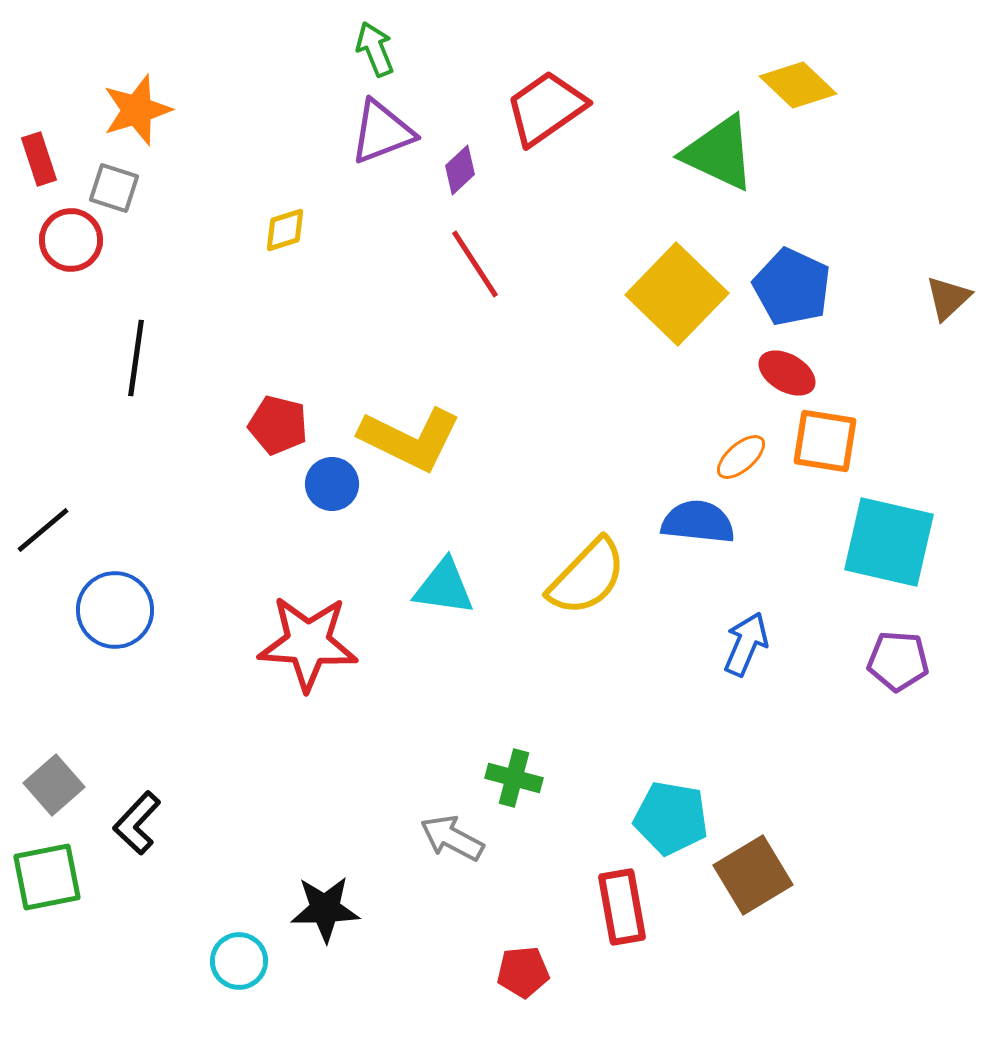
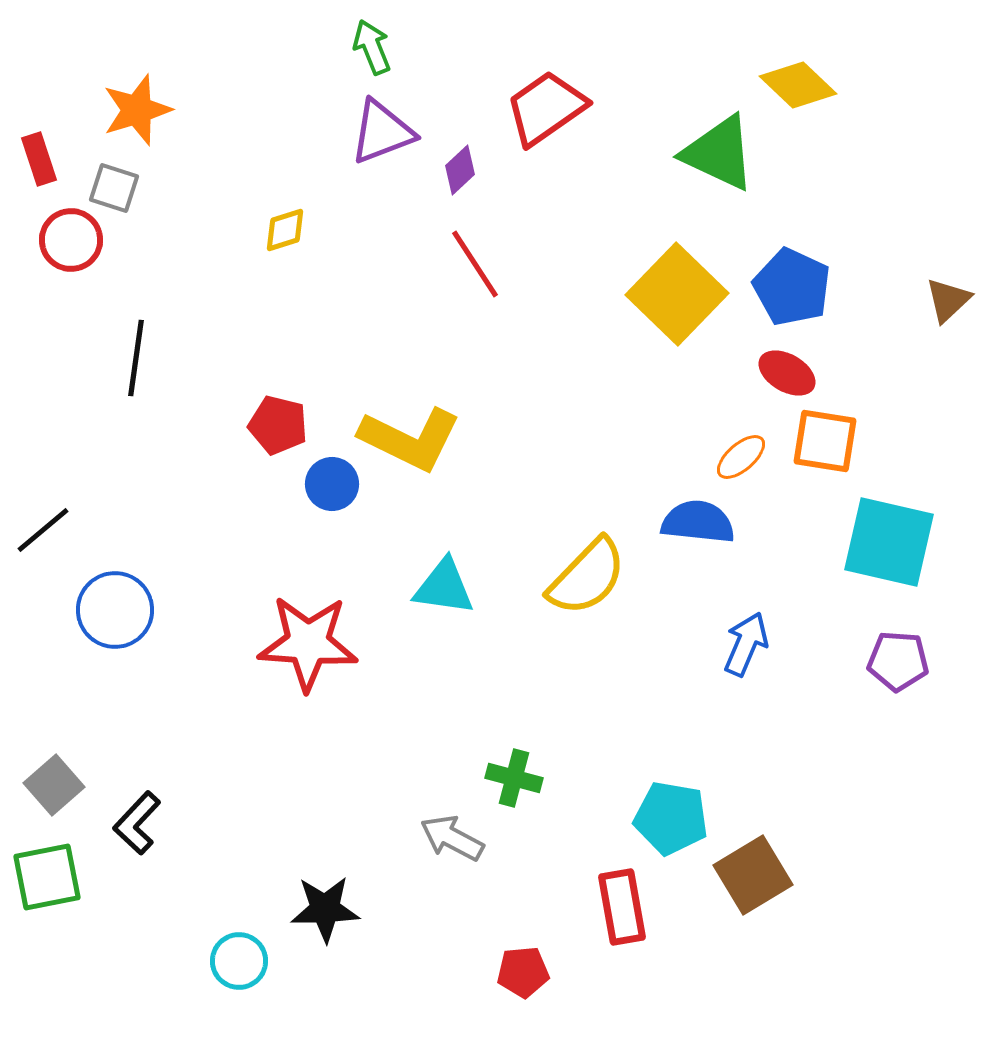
green arrow at (375, 49): moved 3 px left, 2 px up
brown triangle at (948, 298): moved 2 px down
